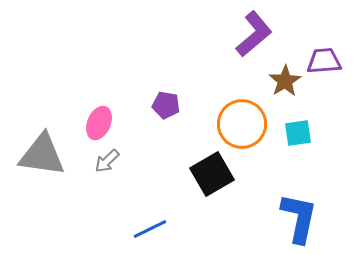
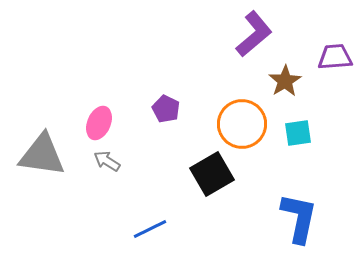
purple trapezoid: moved 11 px right, 4 px up
purple pentagon: moved 4 px down; rotated 16 degrees clockwise
gray arrow: rotated 76 degrees clockwise
